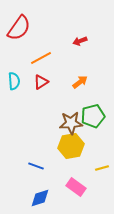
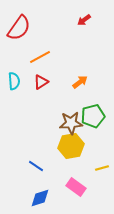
red arrow: moved 4 px right, 21 px up; rotated 16 degrees counterclockwise
orange line: moved 1 px left, 1 px up
blue line: rotated 14 degrees clockwise
